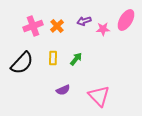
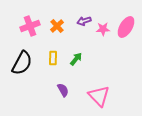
pink ellipse: moved 7 px down
pink cross: moved 3 px left
black semicircle: rotated 15 degrees counterclockwise
purple semicircle: rotated 96 degrees counterclockwise
